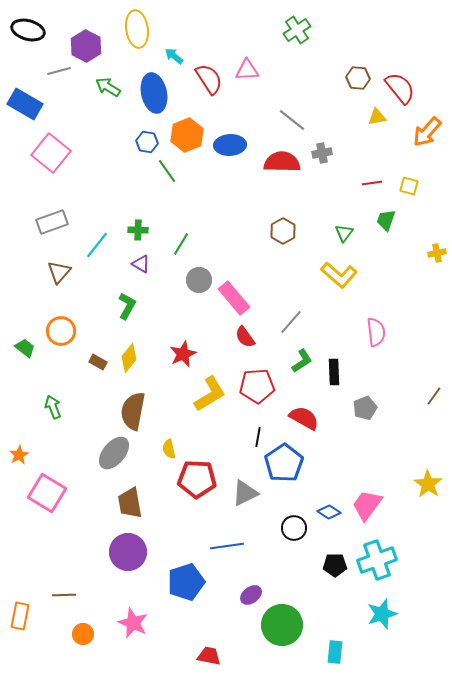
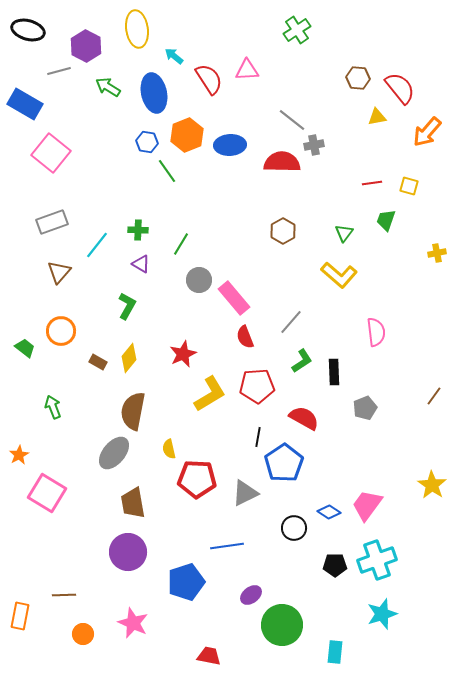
gray cross at (322, 153): moved 8 px left, 8 px up
red semicircle at (245, 337): rotated 15 degrees clockwise
yellow star at (428, 484): moved 4 px right, 1 px down
brown trapezoid at (130, 503): moved 3 px right
